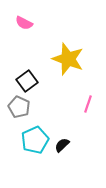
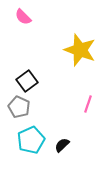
pink semicircle: moved 1 px left, 6 px up; rotated 18 degrees clockwise
yellow star: moved 12 px right, 9 px up
cyan pentagon: moved 4 px left
